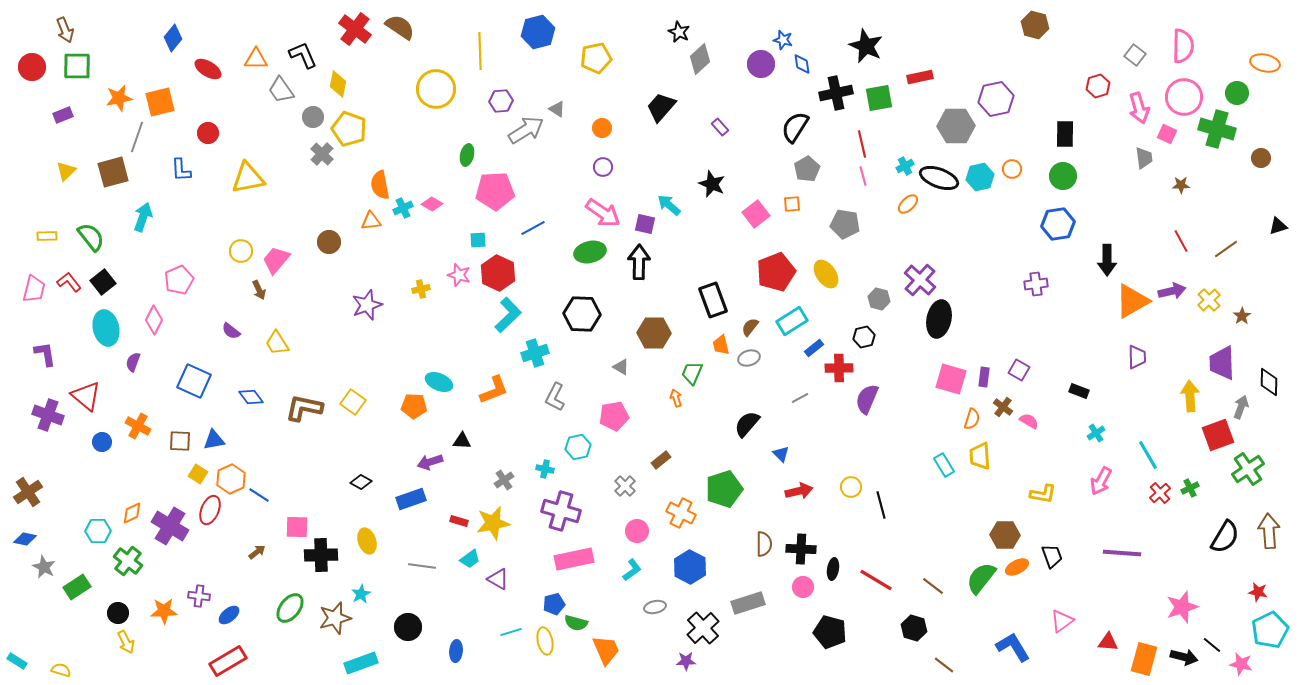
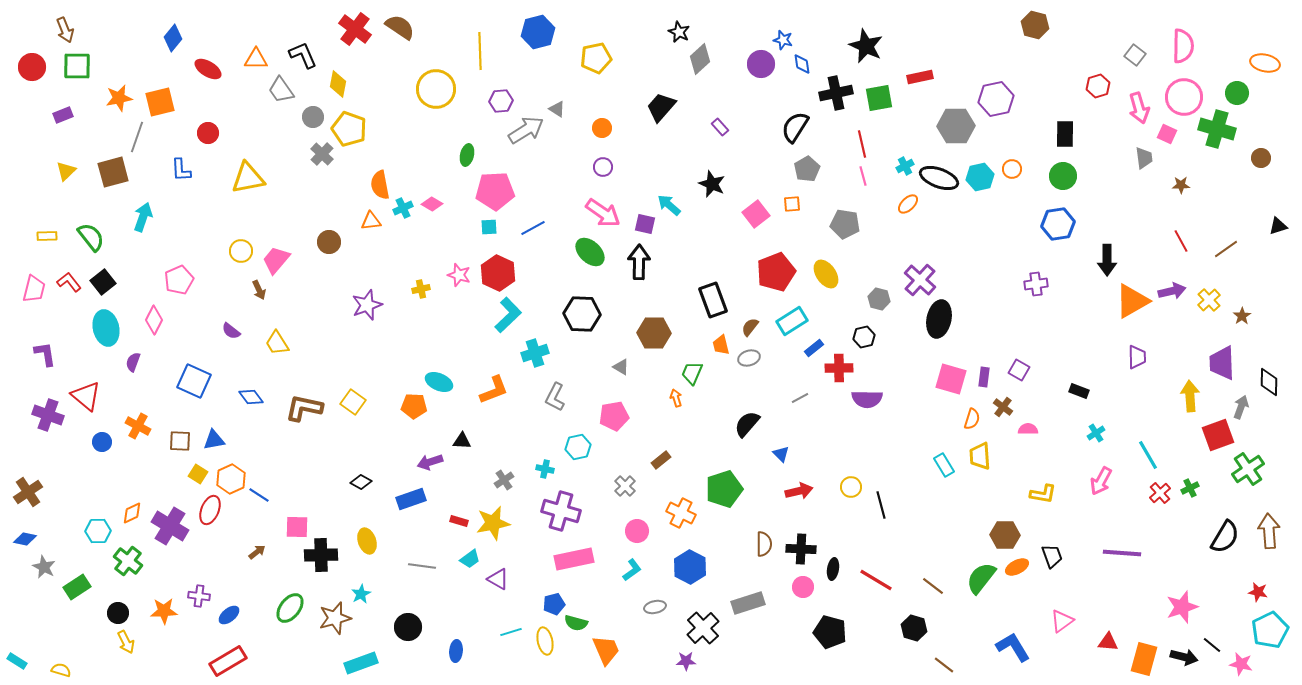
cyan square at (478, 240): moved 11 px right, 13 px up
green ellipse at (590, 252): rotated 56 degrees clockwise
purple semicircle at (867, 399): rotated 112 degrees counterclockwise
pink semicircle at (1029, 421): moved 1 px left, 8 px down; rotated 30 degrees counterclockwise
